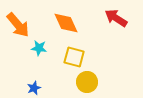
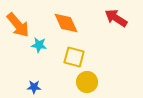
cyan star: moved 3 px up
blue star: moved 1 px up; rotated 24 degrees clockwise
